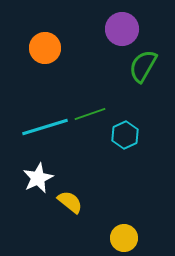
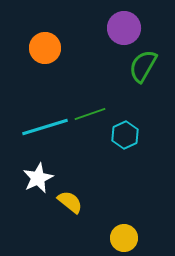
purple circle: moved 2 px right, 1 px up
